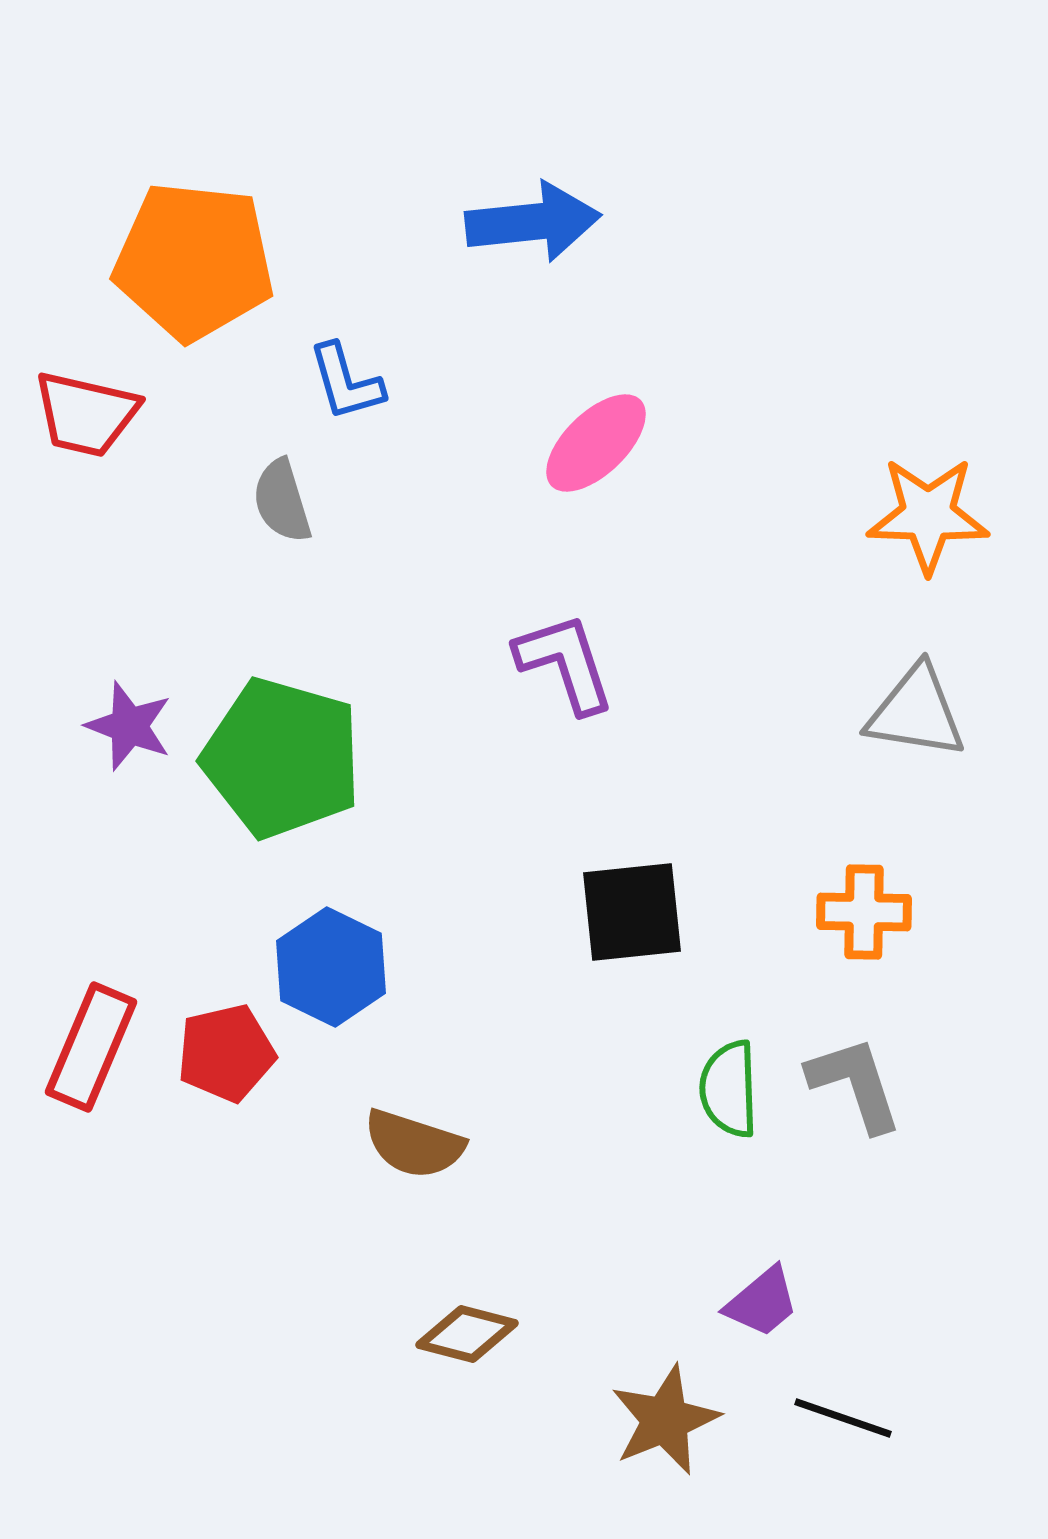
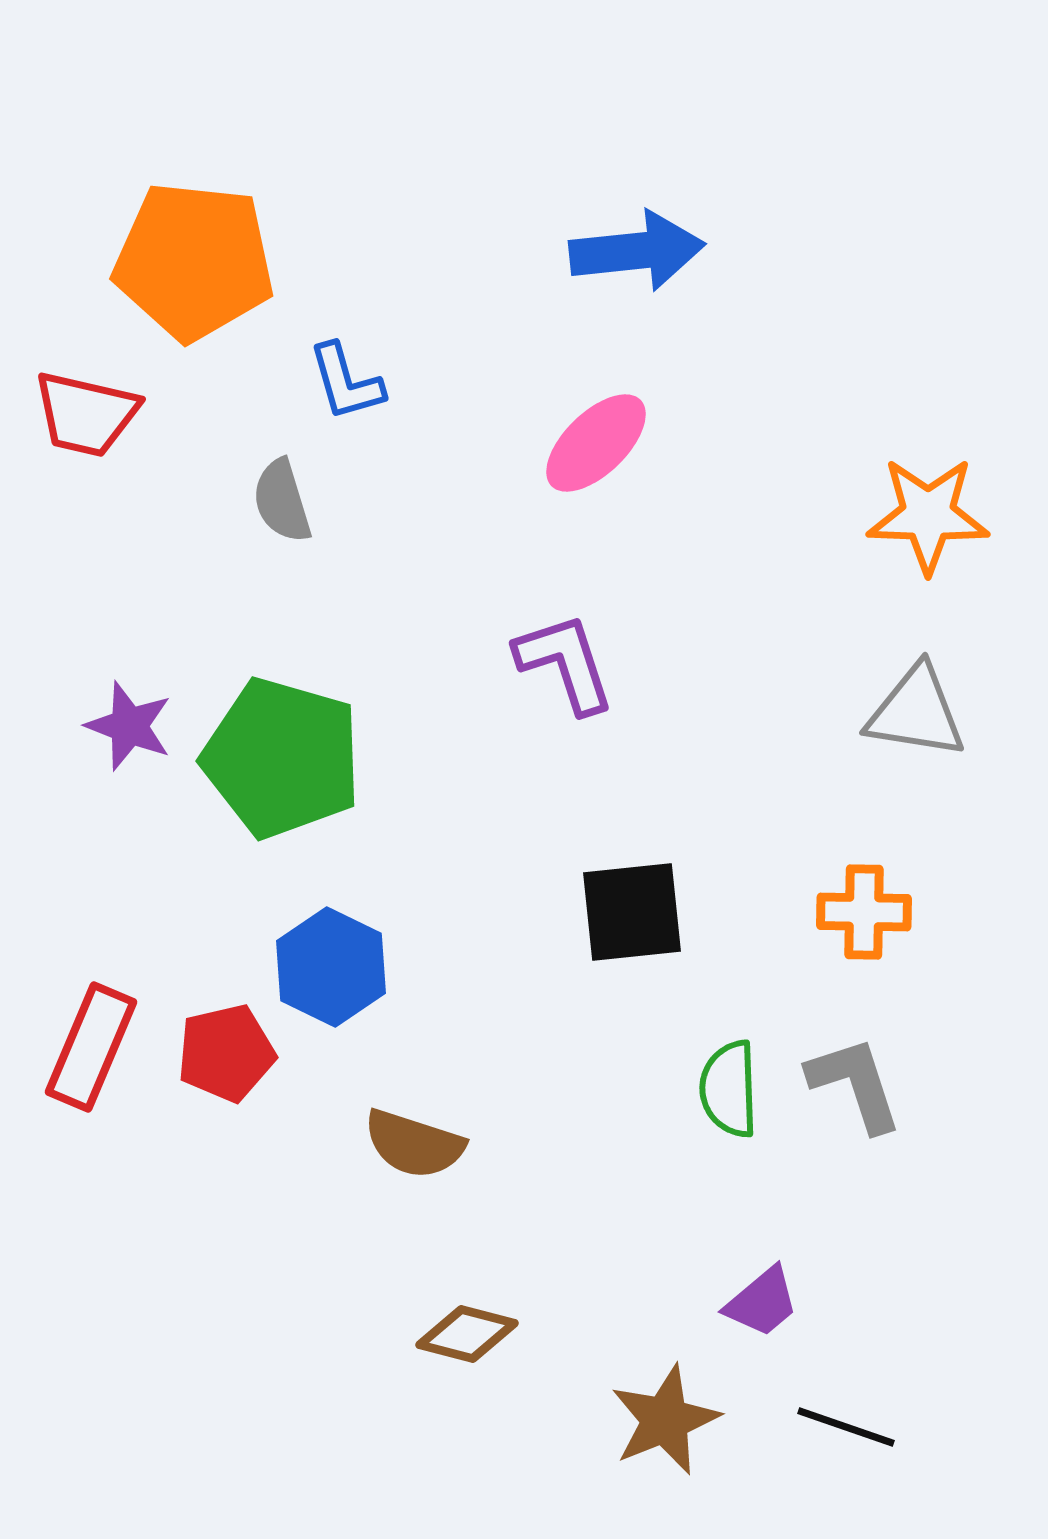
blue arrow: moved 104 px right, 29 px down
black line: moved 3 px right, 9 px down
